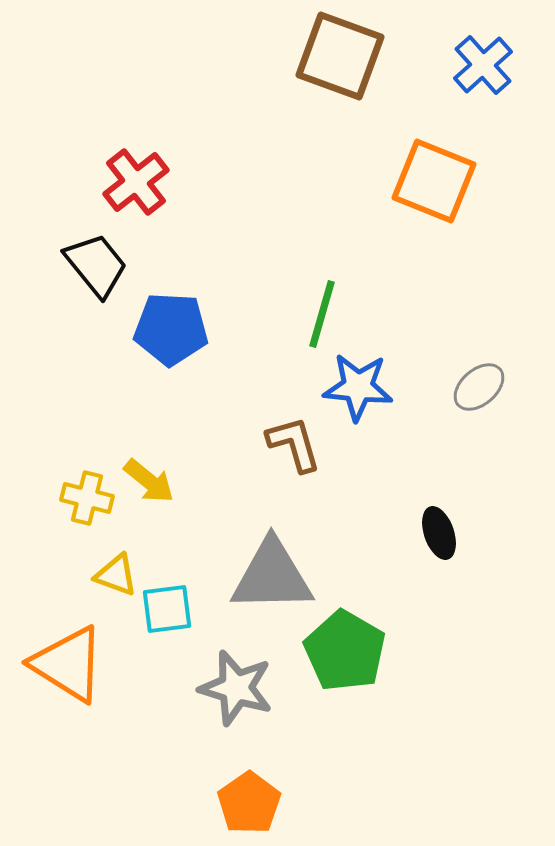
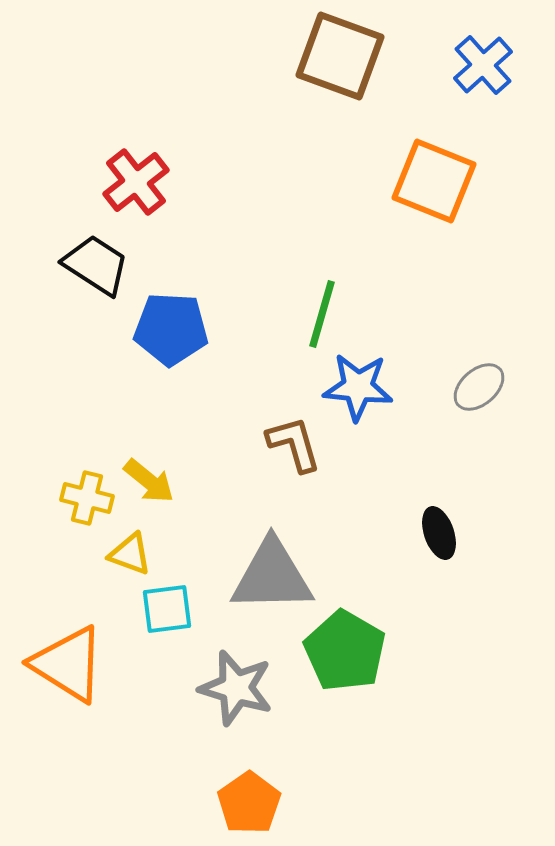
black trapezoid: rotated 18 degrees counterclockwise
yellow triangle: moved 14 px right, 21 px up
